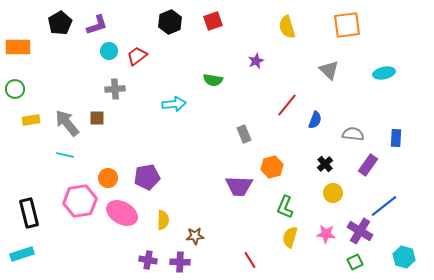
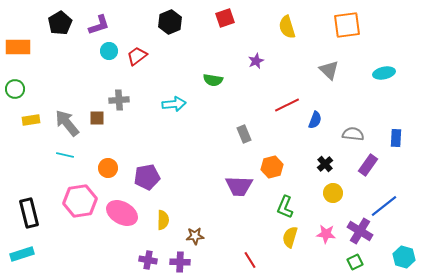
red square at (213, 21): moved 12 px right, 3 px up
purple L-shape at (97, 25): moved 2 px right
gray cross at (115, 89): moved 4 px right, 11 px down
red line at (287, 105): rotated 25 degrees clockwise
orange circle at (108, 178): moved 10 px up
